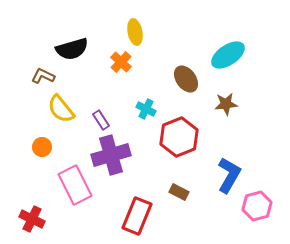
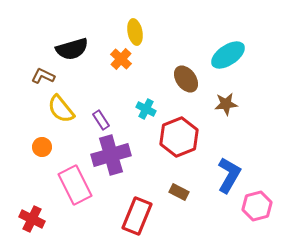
orange cross: moved 3 px up
